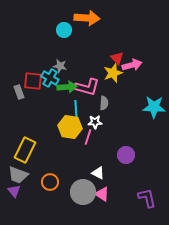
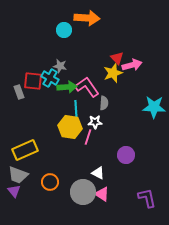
pink L-shape: rotated 140 degrees counterclockwise
yellow rectangle: rotated 40 degrees clockwise
